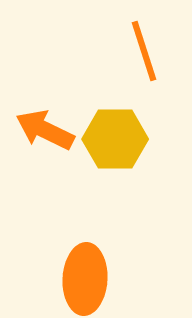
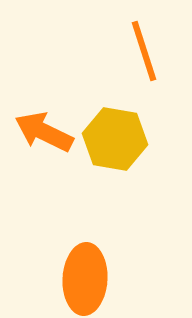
orange arrow: moved 1 px left, 2 px down
yellow hexagon: rotated 10 degrees clockwise
